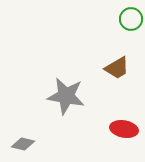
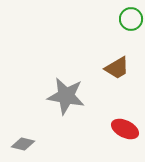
red ellipse: moved 1 px right; rotated 16 degrees clockwise
